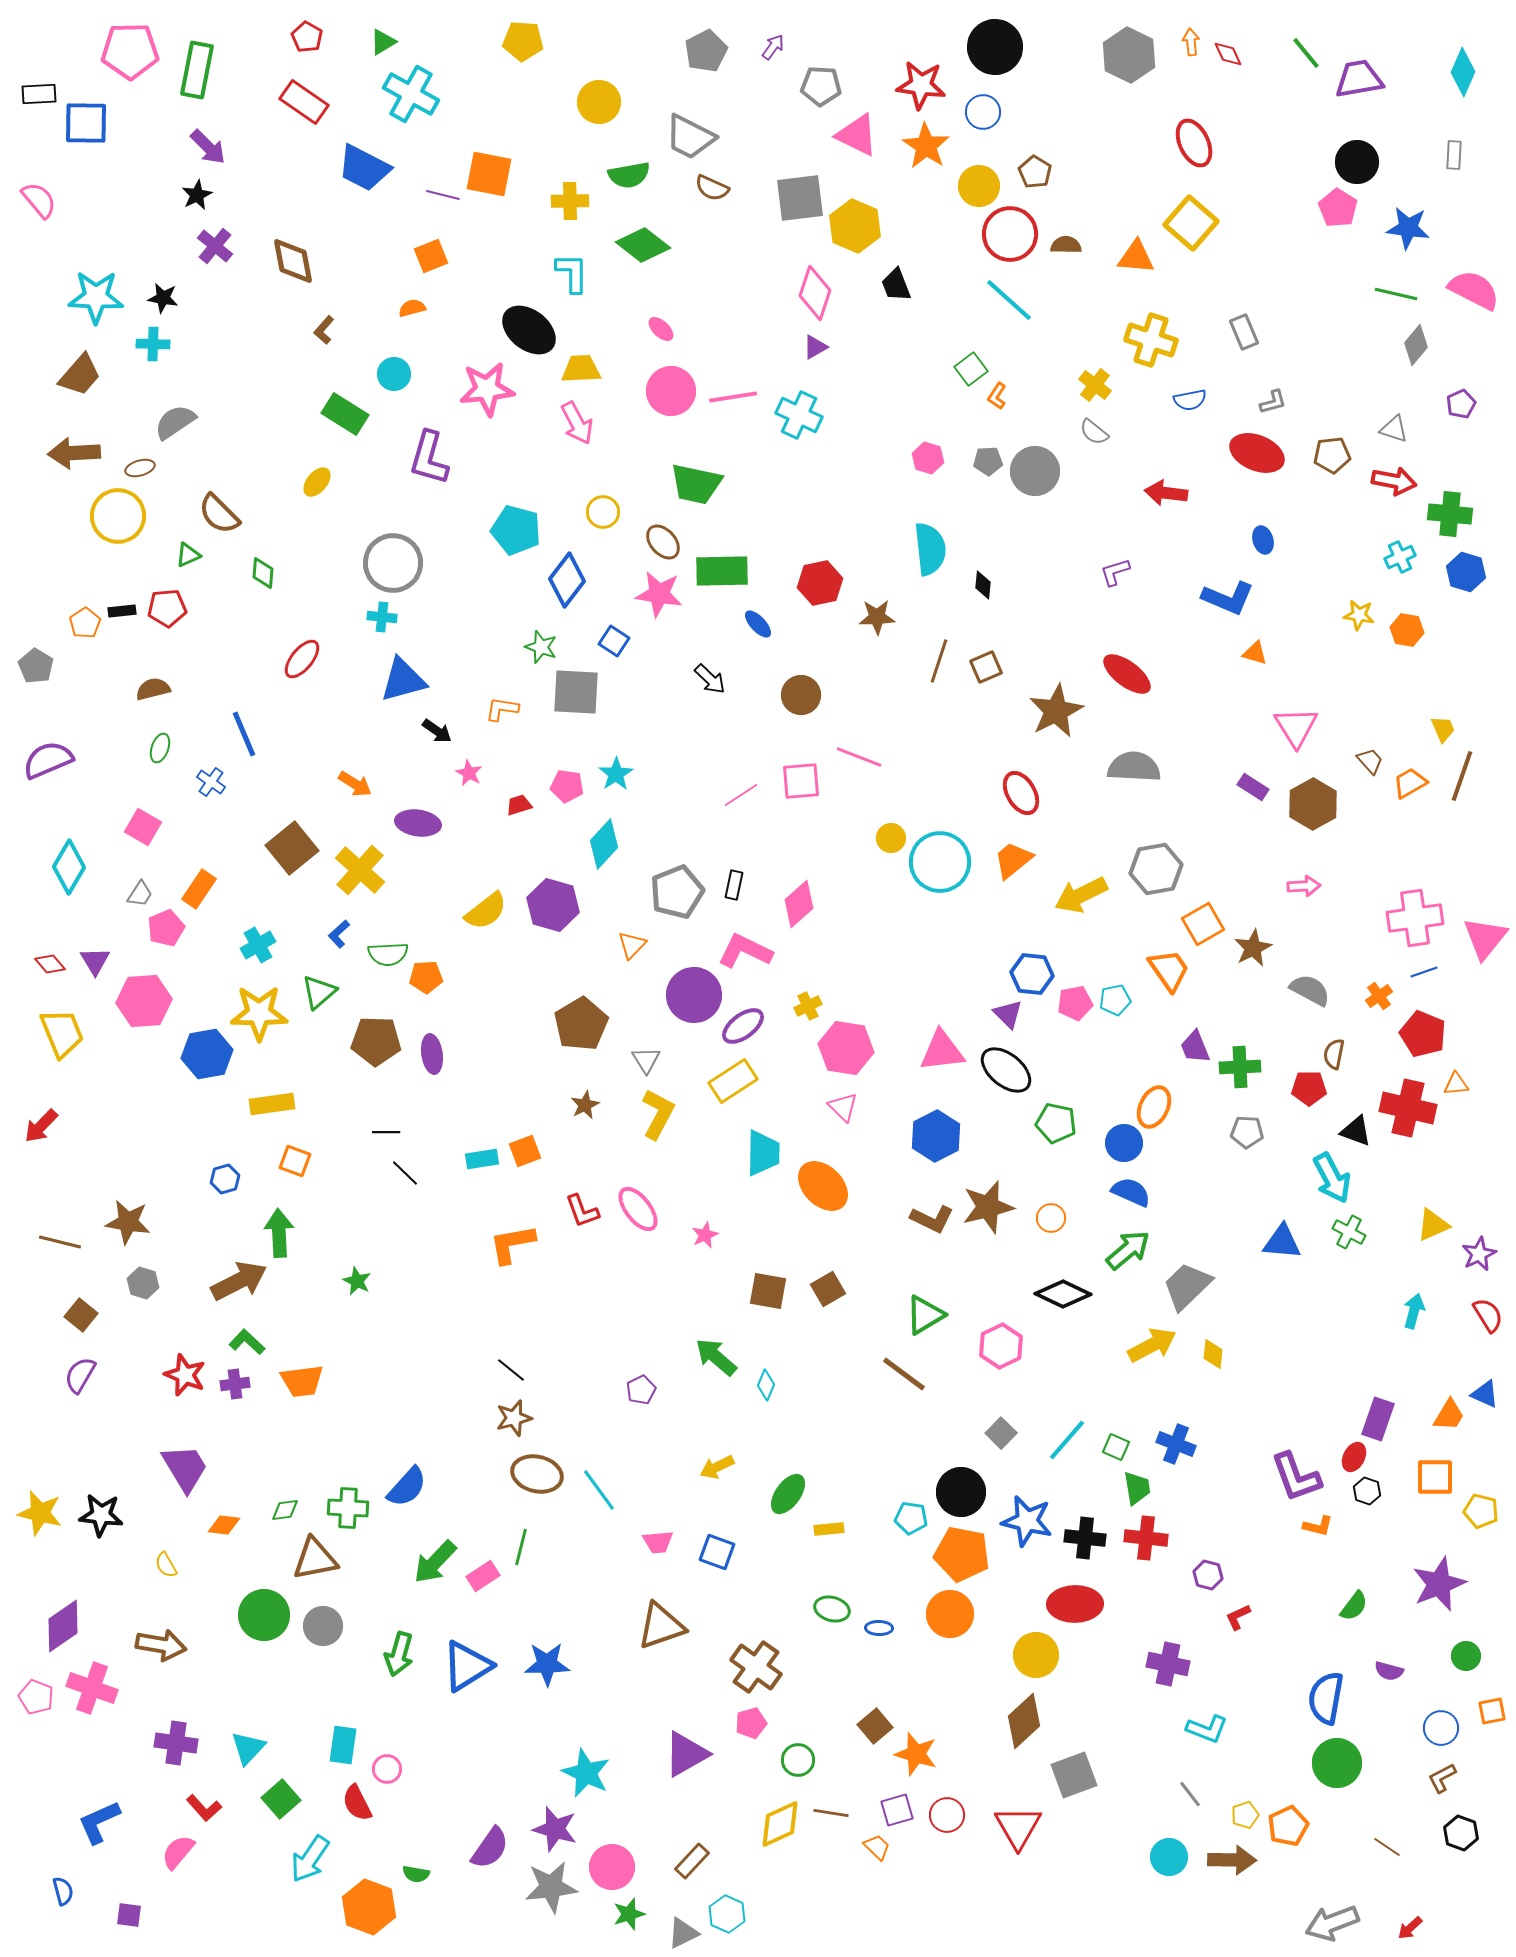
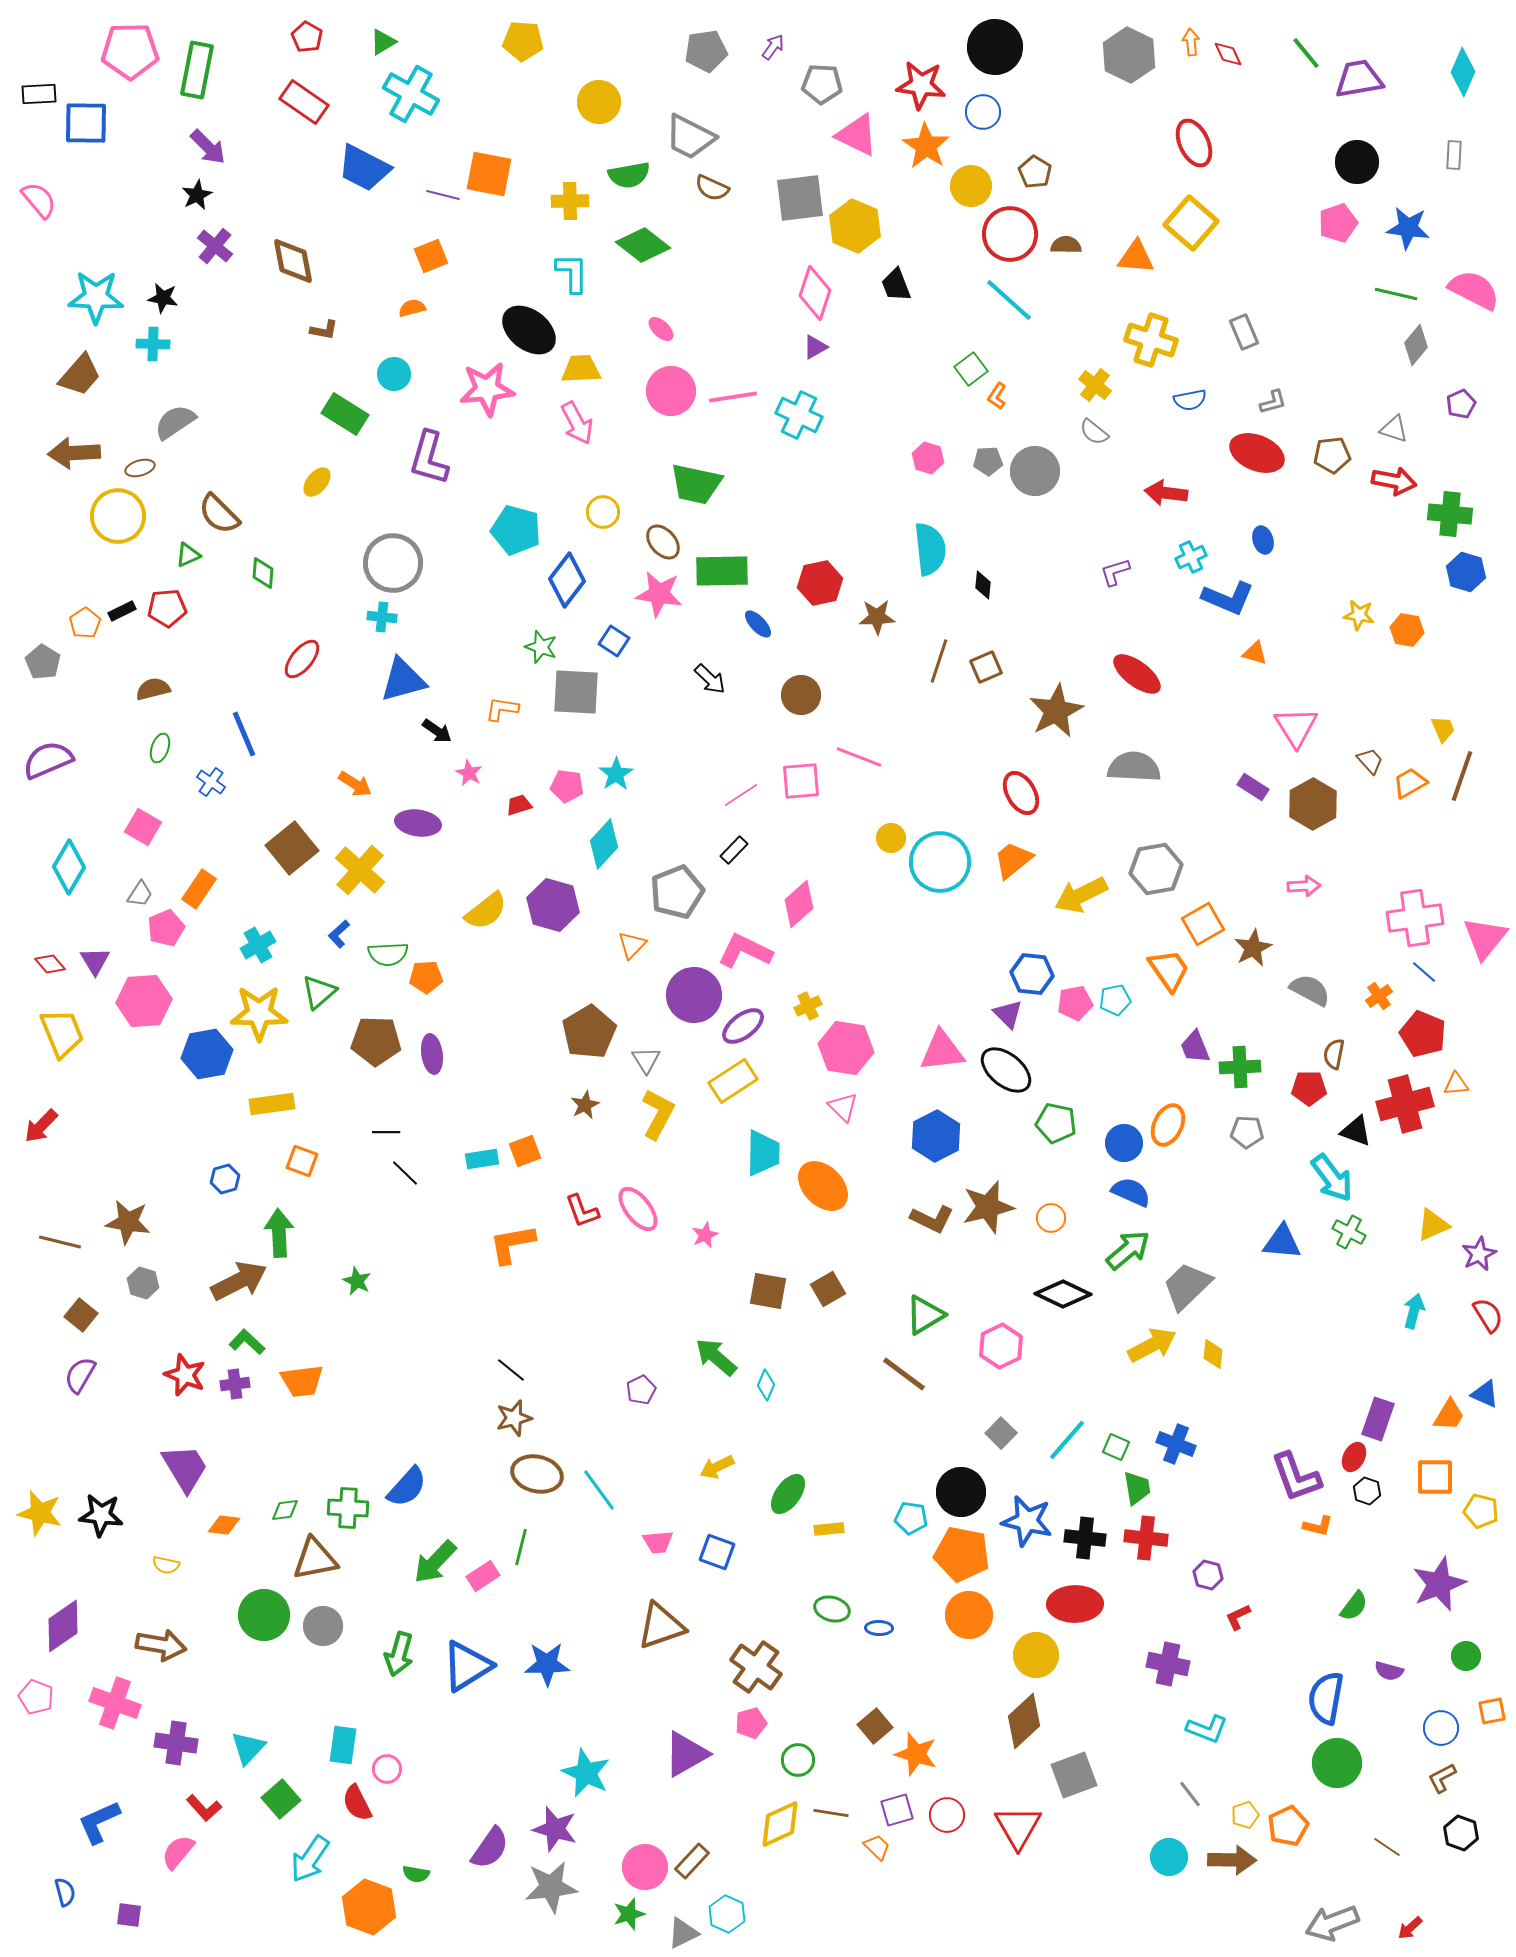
gray pentagon at (706, 51): rotated 18 degrees clockwise
gray pentagon at (821, 86): moved 1 px right, 2 px up
yellow circle at (979, 186): moved 8 px left
pink pentagon at (1338, 208): moved 15 px down; rotated 21 degrees clockwise
brown L-shape at (324, 330): rotated 120 degrees counterclockwise
cyan cross at (1400, 557): moved 209 px left
black rectangle at (122, 611): rotated 20 degrees counterclockwise
gray pentagon at (36, 666): moved 7 px right, 4 px up
red ellipse at (1127, 674): moved 10 px right
black rectangle at (734, 885): moved 35 px up; rotated 32 degrees clockwise
blue line at (1424, 972): rotated 60 degrees clockwise
brown pentagon at (581, 1024): moved 8 px right, 8 px down
orange ellipse at (1154, 1107): moved 14 px right, 18 px down
red cross at (1408, 1108): moved 3 px left, 4 px up; rotated 28 degrees counterclockwise
orange square at (295, 1161): moved 7 px right
cyan arrow at (1332, 1178): rotated 9 degrees counterclockwise
yellow semicircle at (166, 1565): rotated 48 degrees counterclockwise
orange circle at (950, 1614): moved 19 px right, 1 px down
pink cross at (92, 1688): moved 23 px right, 15 px down
pink circle at (612, 1867): moved 33 px right
blue semicircle at (63, 1891): moved 2 px right, 1 px down
